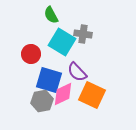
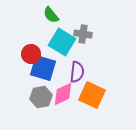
green semicircle: rotated 12 degrees counterclockwise
purple semicircle: rotated 130 degrees counterclockwise
blue square: moved 6 px left, 12 px up
gray hexagon: moved 1 px left, 4 px up
